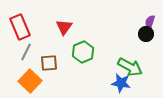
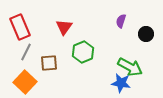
purple semicircle: moved 29 px left, 1 px up
orange square: moved 5 px left, 1 px down
